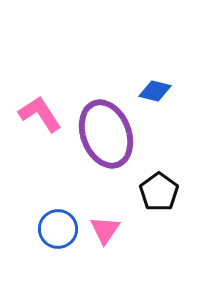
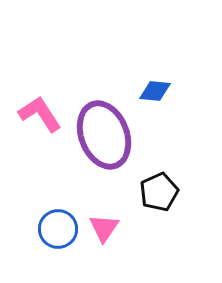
blue diamond: rotated 8 degrees counterclockwise
purple ellipse: moved 2 px left, 1 px down
black pentagon: rotated 12 degrees clockwise
pink triangle: moved 1 px left, 2 px up
